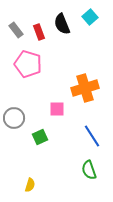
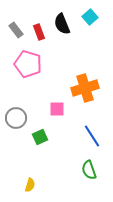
gray circle: moved 2 px right
